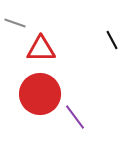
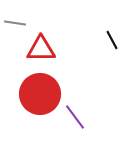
gray line: rotated 10 degrees counterclockwise
